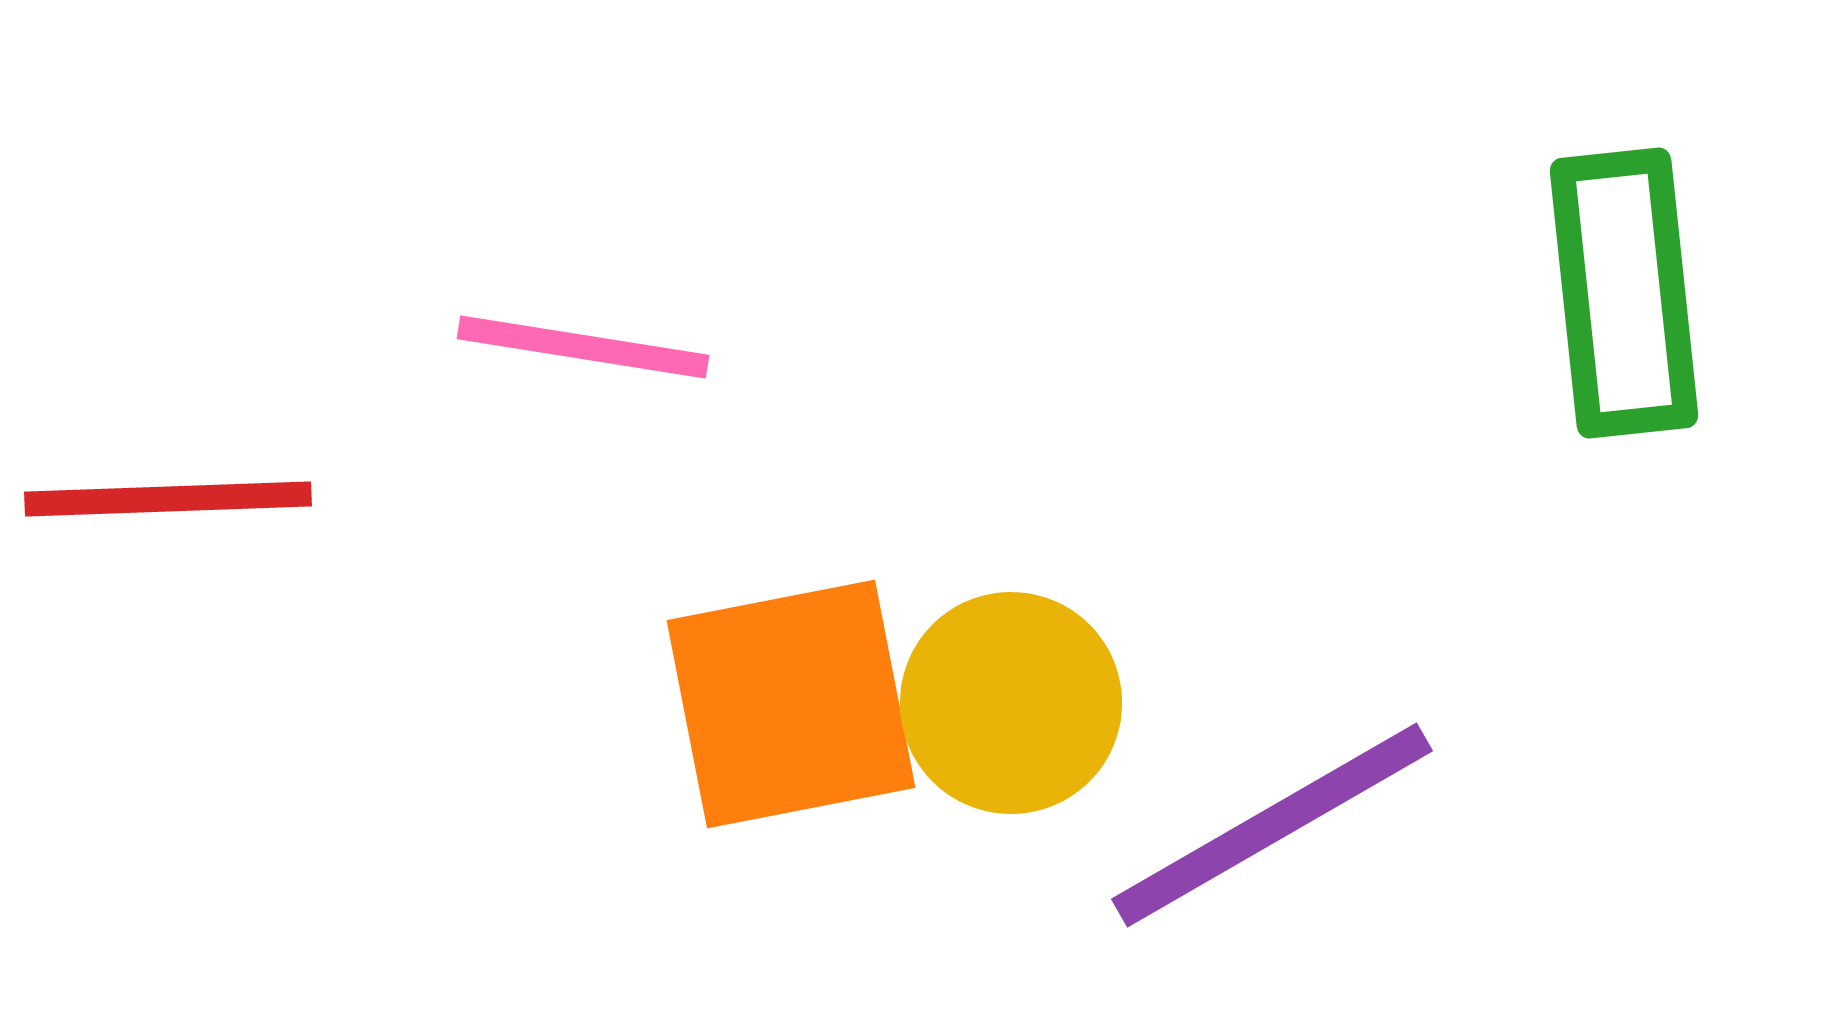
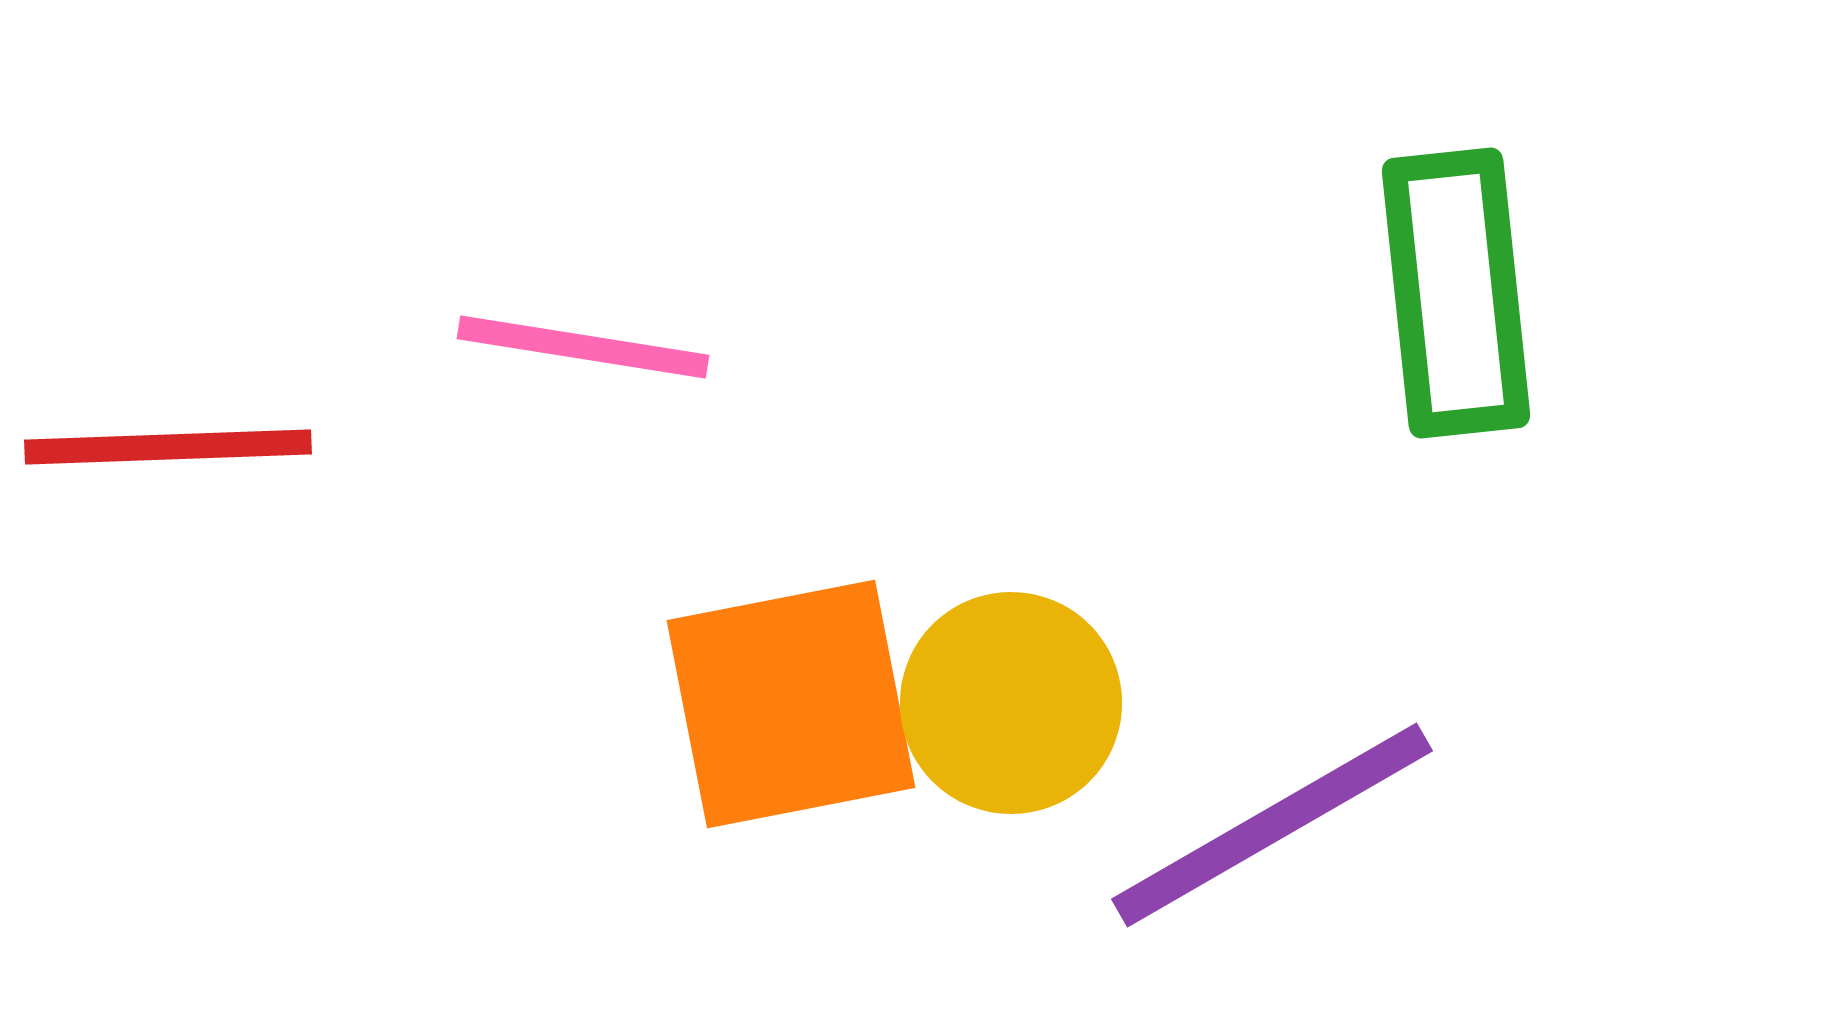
green rectangle: moved 168 px left
red line: moved 52 px up
